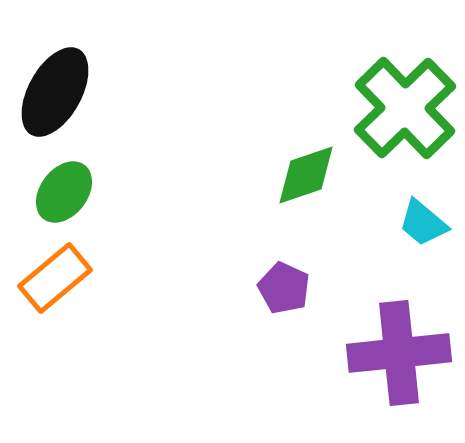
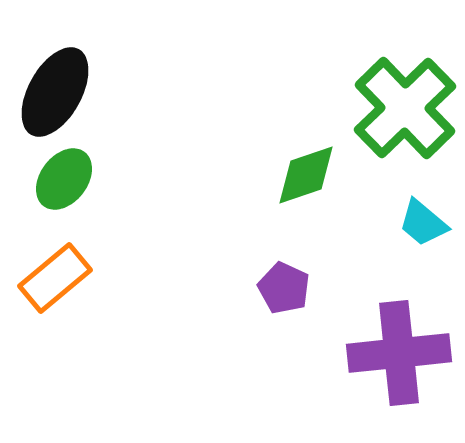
green ellipse: moved 13 px up
